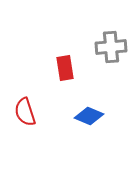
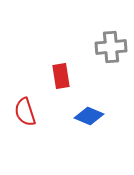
red rectangle: moved 4 px left, 8 px down
